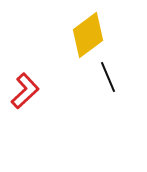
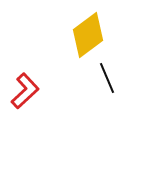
black line: moved 1 px left, 1 px down
